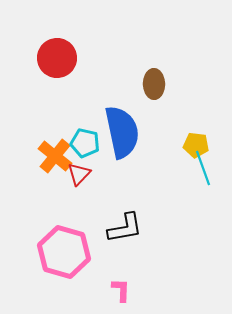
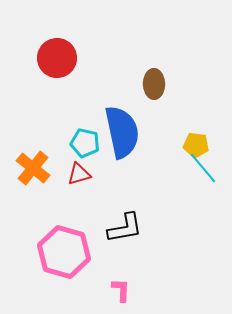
orange cross: moved 22 px left, 12 px down
cyan line: rotated 20 degrees counterclockwise
red triangle: rotated 30 degrees clockwise
